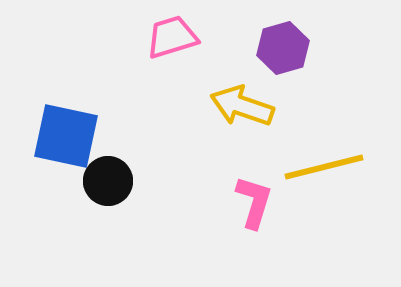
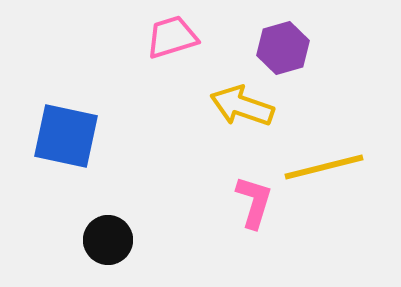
black circle: moved 59 px down
